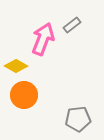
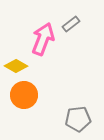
gray rectangle: moved 1 px left, 1 px up
